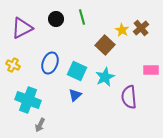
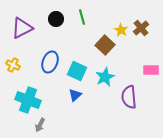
yellow star: moved 1 px left
blue ellipse: moved 1 px up
